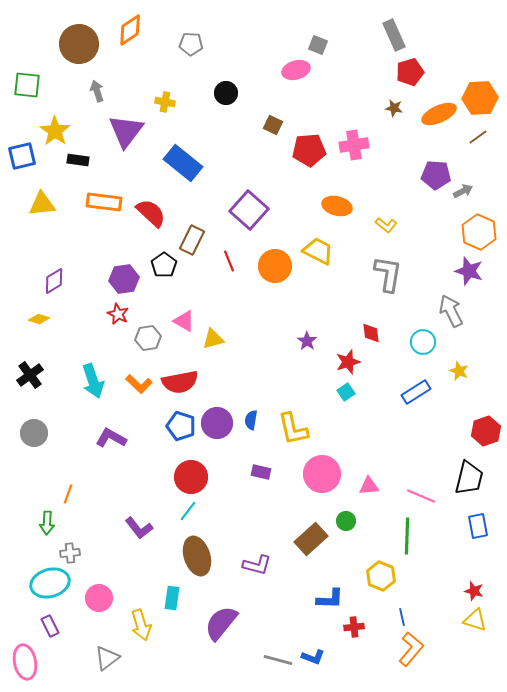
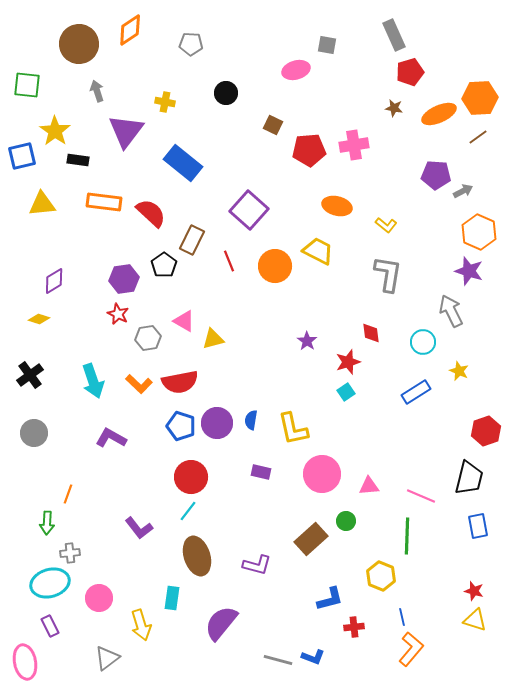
gray square at (318, 45): moved 9 px right; rotated 12 degrees counterclockwise
blue L-shape at (330, 599): rotated 16 degrees counterclockwise
